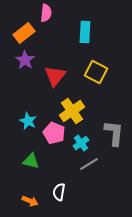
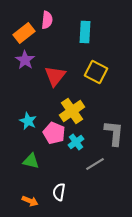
pink semicircle: moved 1 px right, 7 px down
cyan cross: moved 5 px left, 1 px up
gray line: moved 6 px right
